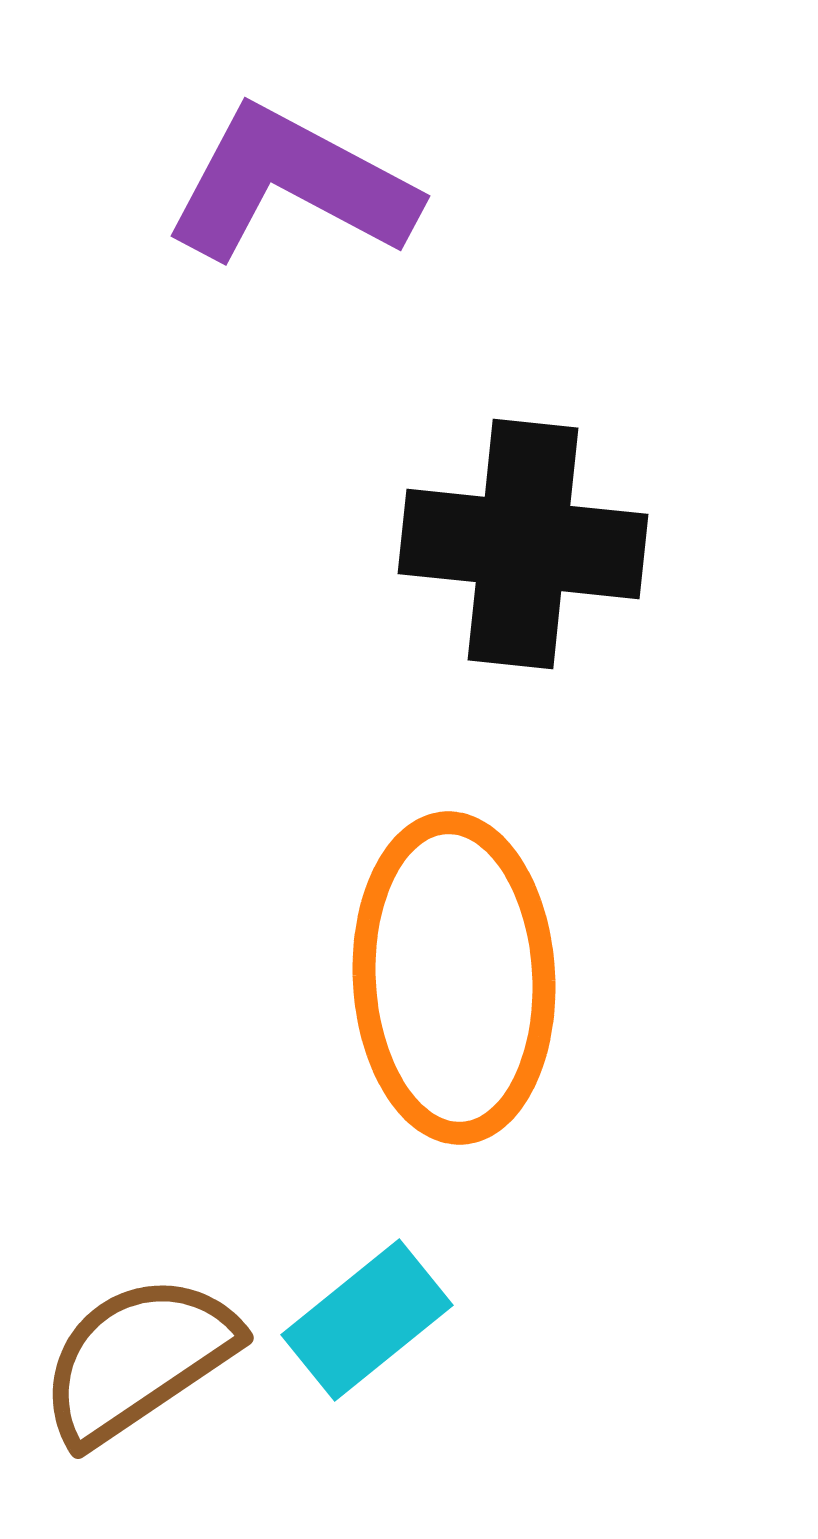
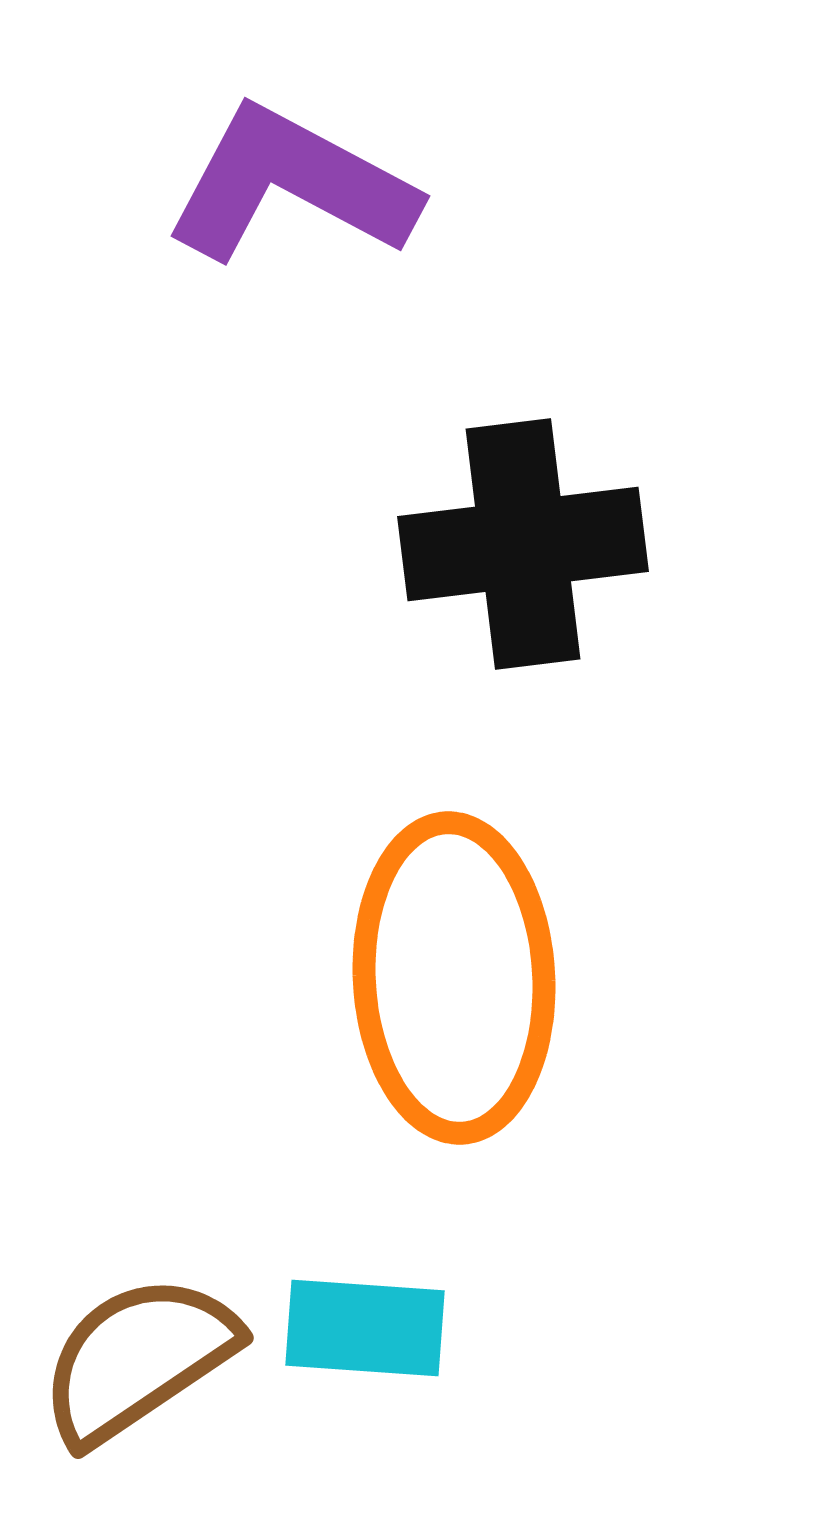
black cross: rotated 13 degrees counterclockwise
cyan rectangle: moved 2 px left, 8 px down; rotated 43 degrees clockwise
